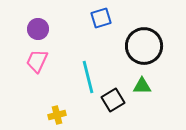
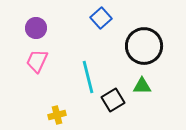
blue square: rotated 25 degrees counterclockwise
purple circle: moved 2 px left, 1 px up
